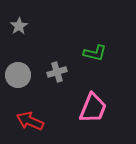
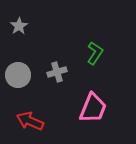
green L-shape: rotated 70 degrees counterclockwise
